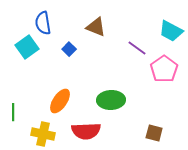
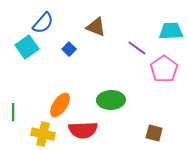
blue semicircle: rotated 130 degrees counterclockwise
cyan trapezoid: rotated 150 degrees clockwise
orange ellipse: moved 4 px down
red semicircle: moved 3 px left, 1 px up
